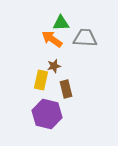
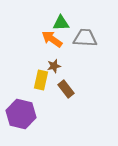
brown rectangle: rotated 24 degrees counterclockwise
purple hexagon: moved 26 px left
